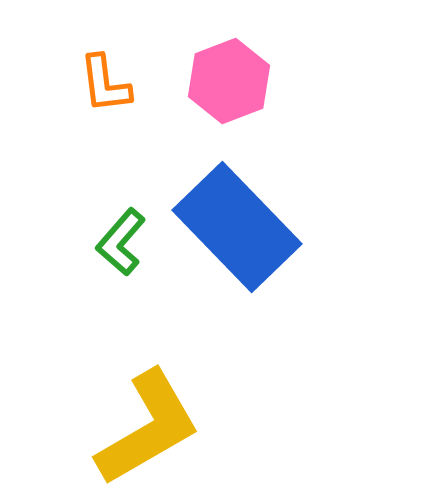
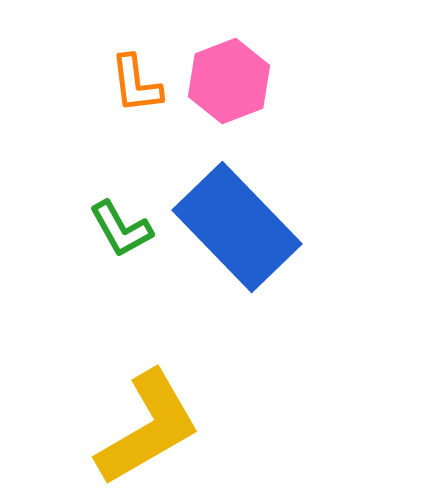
orange L-shape: moved 31 px right
green L-shape: moved 13 px up; rotated 70 degrees counterclockwise
